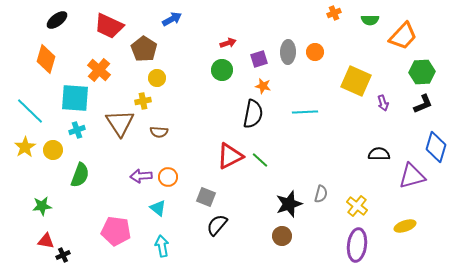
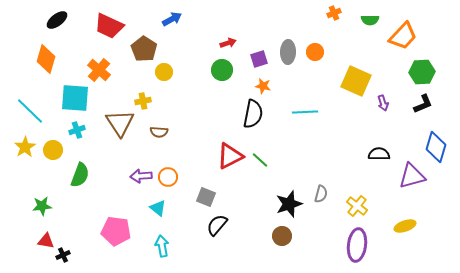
yellow circle at (157, 78): moved 7 px right, 6 px up
